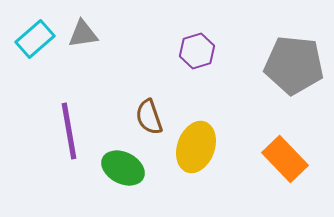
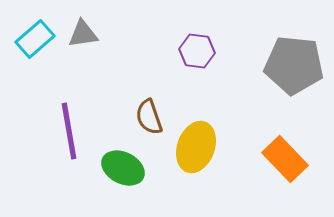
purple hexagon: rotated 24 degrees clockwise
